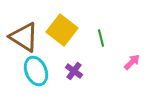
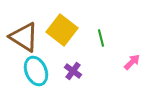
purple cross: moved 1 px left
